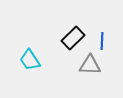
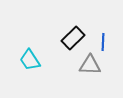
blue line: moved 1 px right, 1 px down
